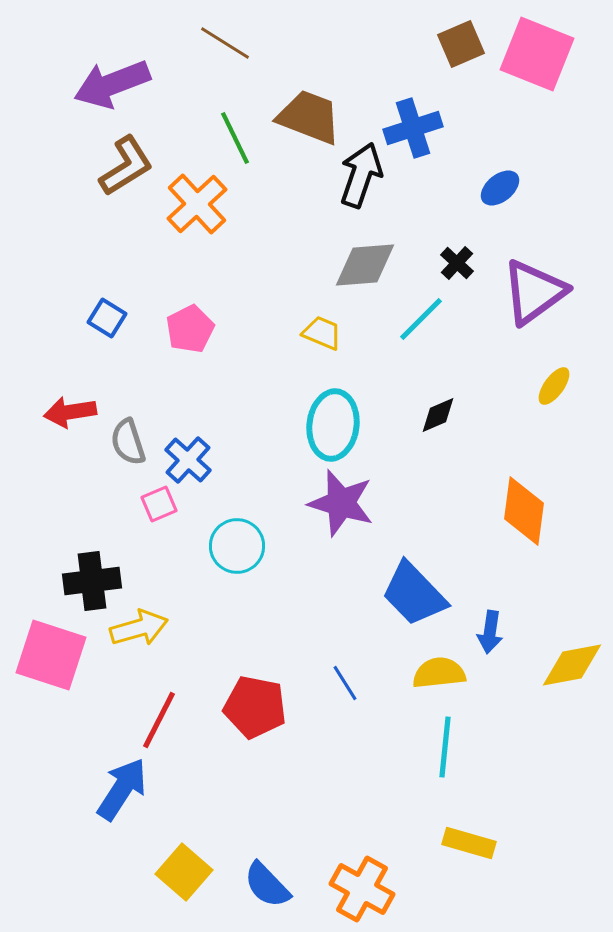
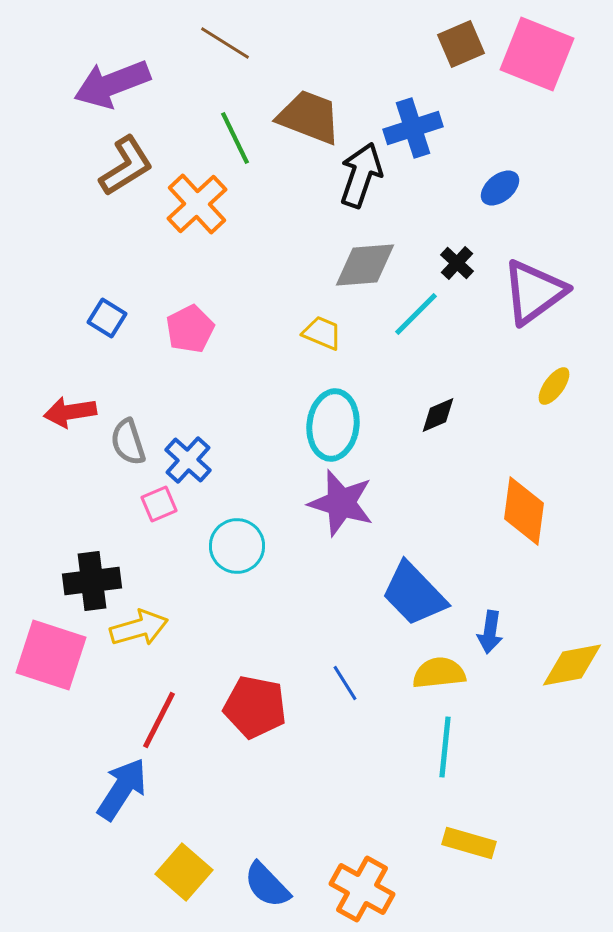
cyan line at (421, 319): moved 5 px left, 5 px up
